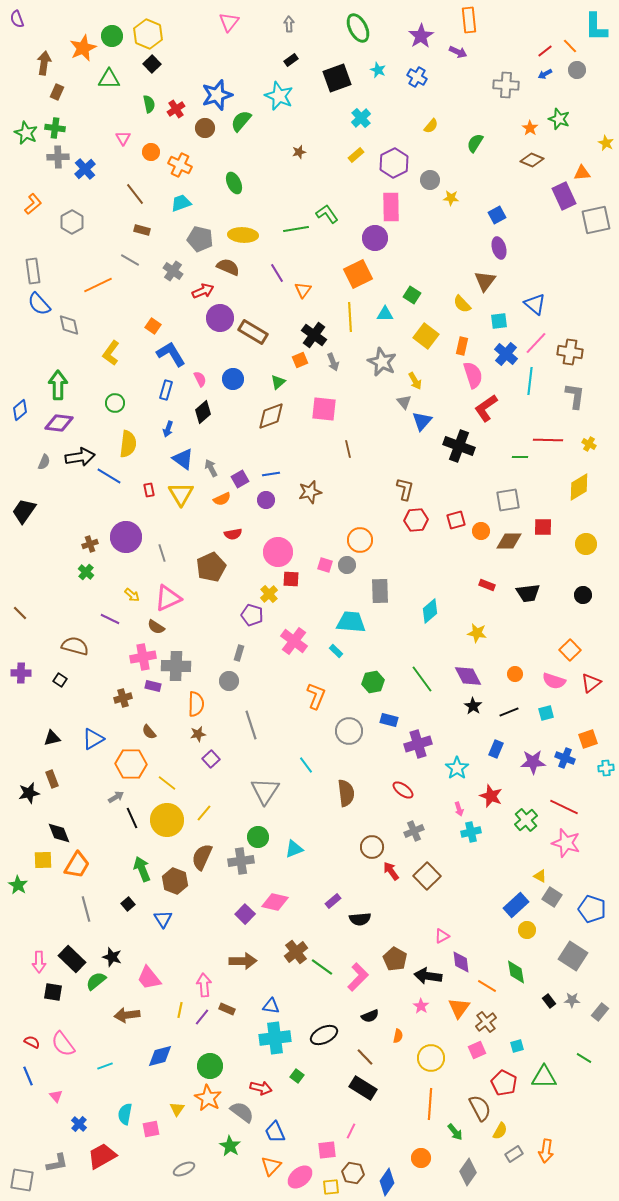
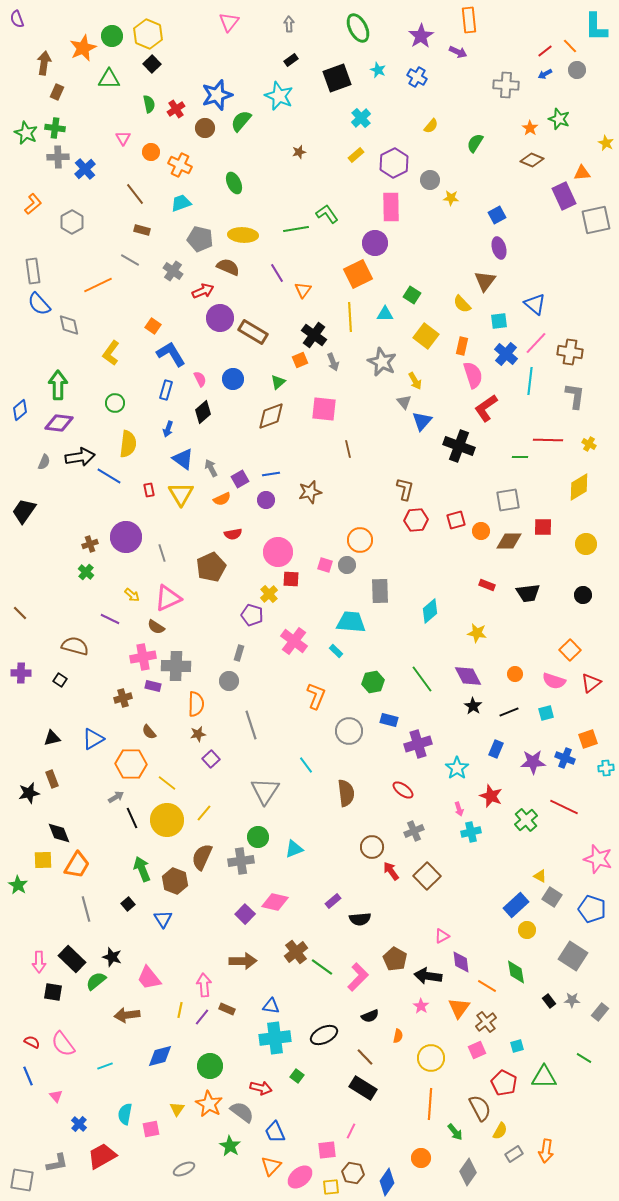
purple circle at (375, 238): moved 5 px down
pink star at (566, 843): moved 32 px right, 16 px down
orange star at (208, 1098): moved 1 px right, 6 px down
